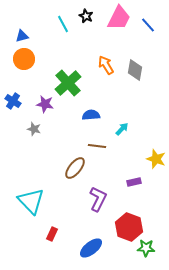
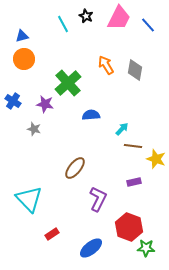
brown line: moved 36 px right
cyan triangle: moved 2 px left, 2 px up
red rectangle: rotated 32 degrees clockwise
